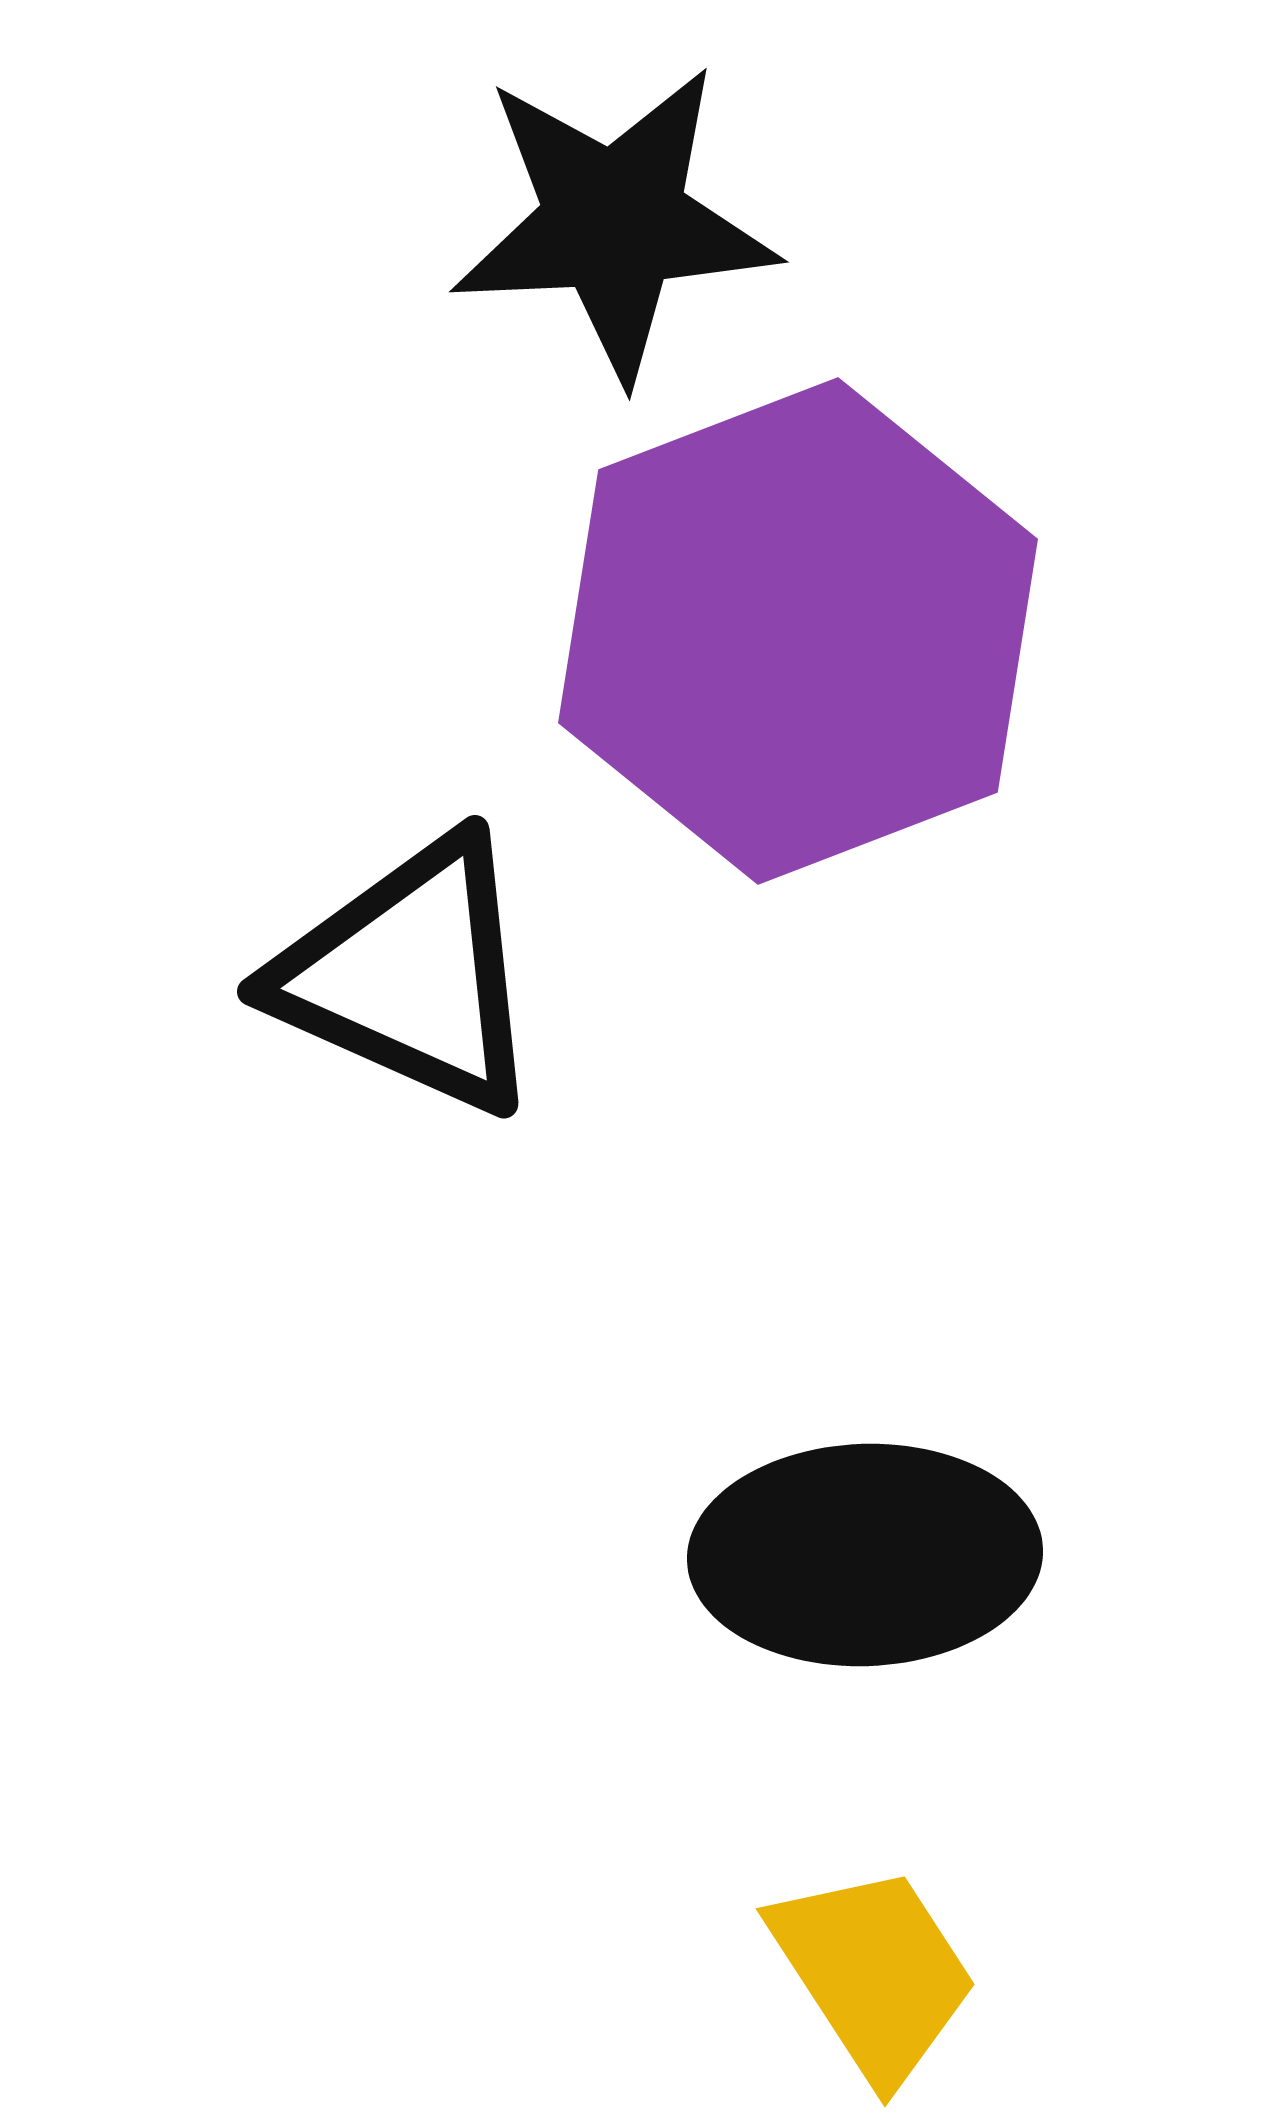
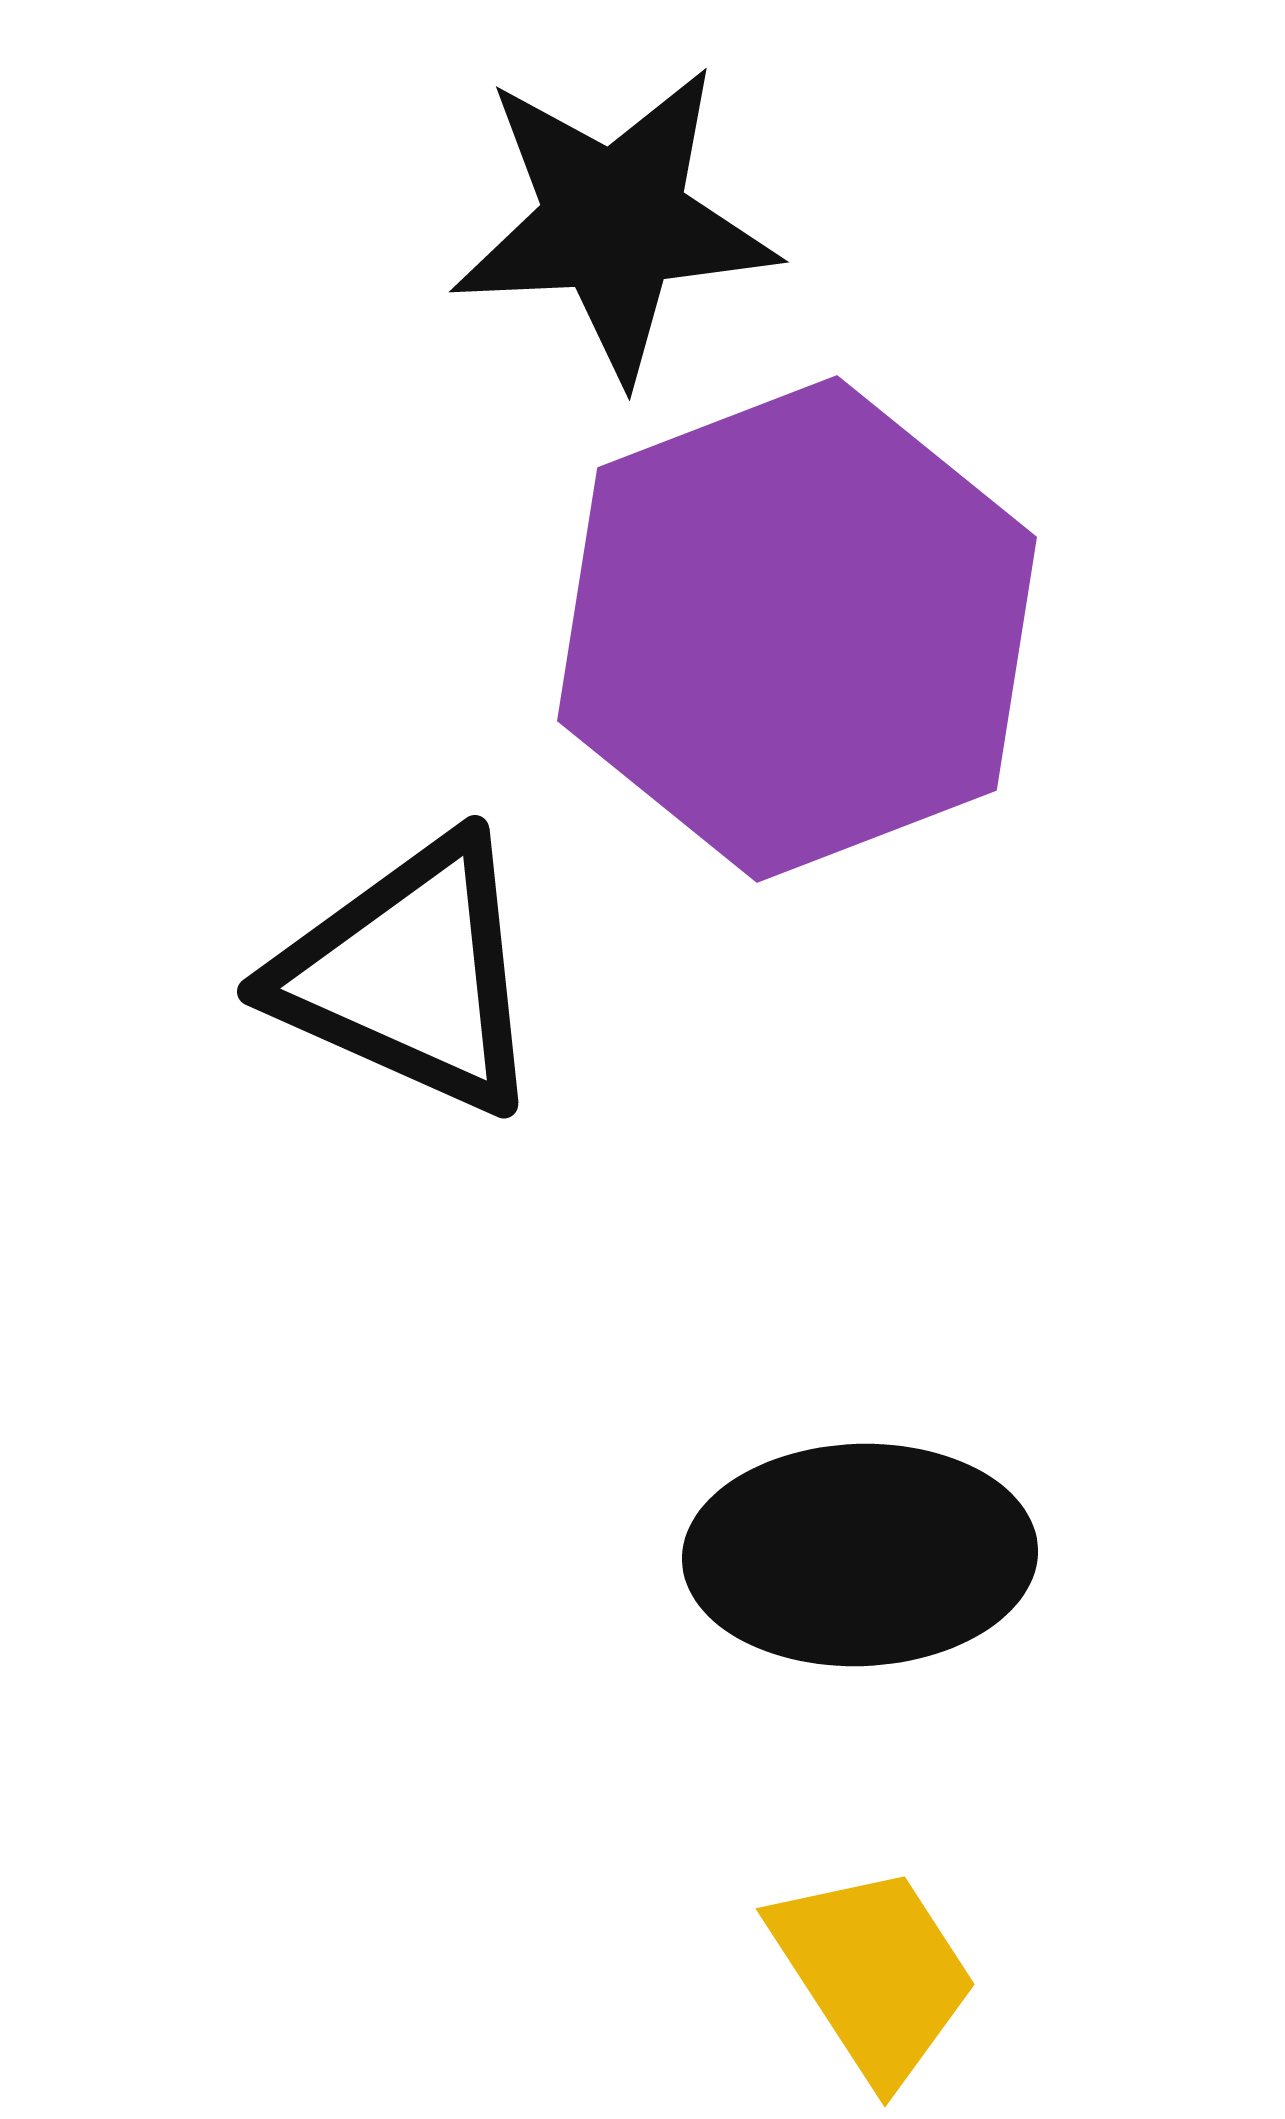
purple hexagon: moved 1 px left, 2 px up
black ellipse: moved 5 px left
